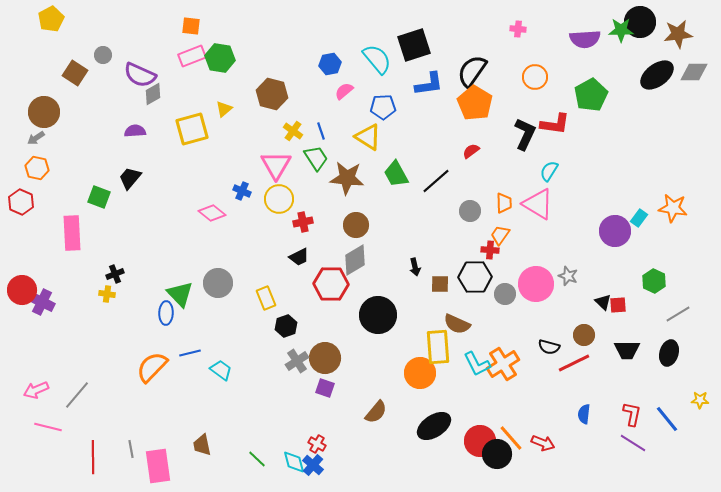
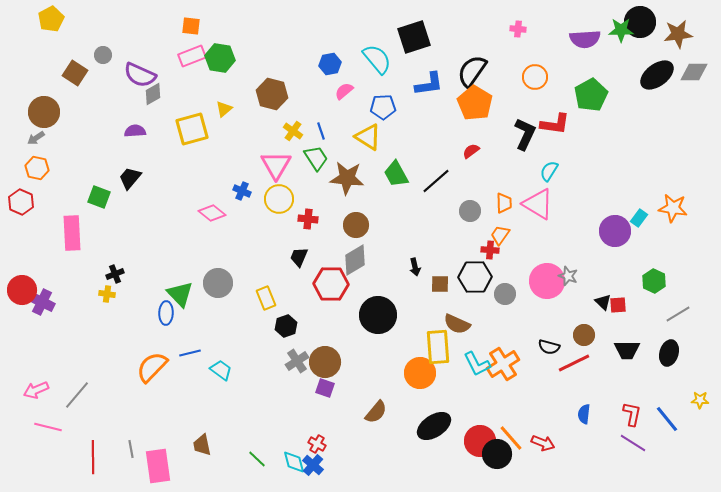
black square at (414, 45): moved 8 px up
red cross at (303, 222): moved 5 px right, 3 px up; rotated 18 degrees clockwise
black trapezoid at (299, 257): rotated 140 degrees clockwise
pink circle at (536, 284): moved 11 px right, 3 px up
brown circle at (325, 358): moved 4 px down
